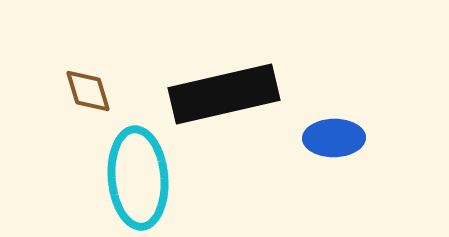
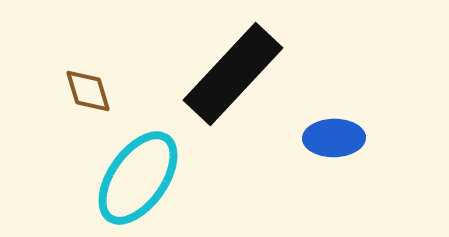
black rectangle: moved 9 px right, 20 px up; rotated 34 degrees counterclockwise
cyan ellipse: rotated 40 degrees clockwise
